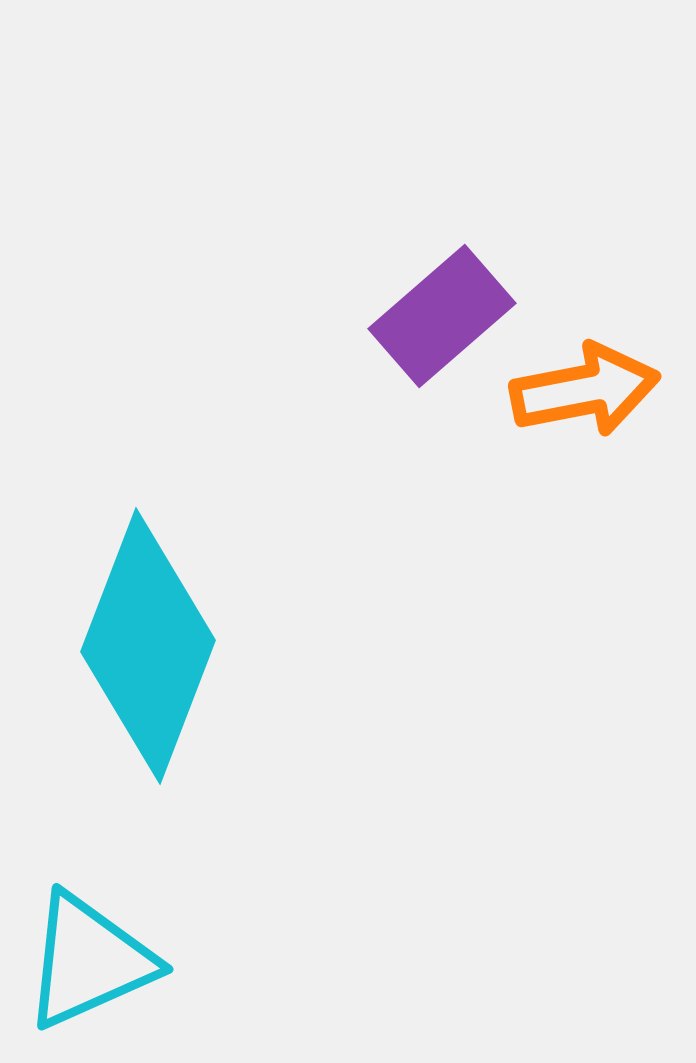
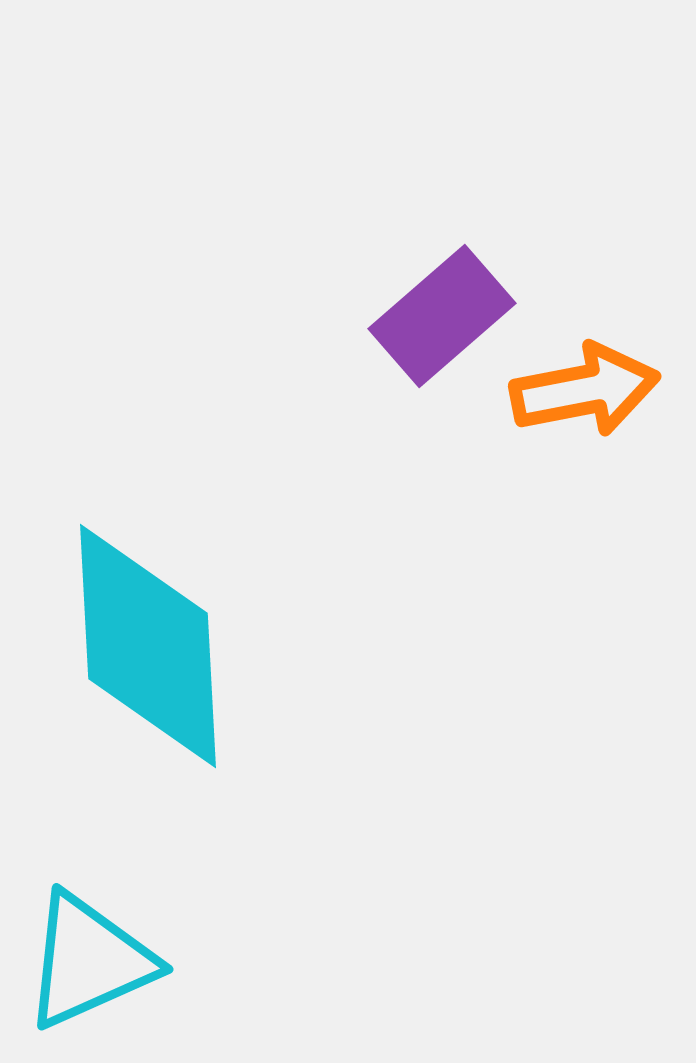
cyan diamond: rotated 24 degrees counterclockwise
